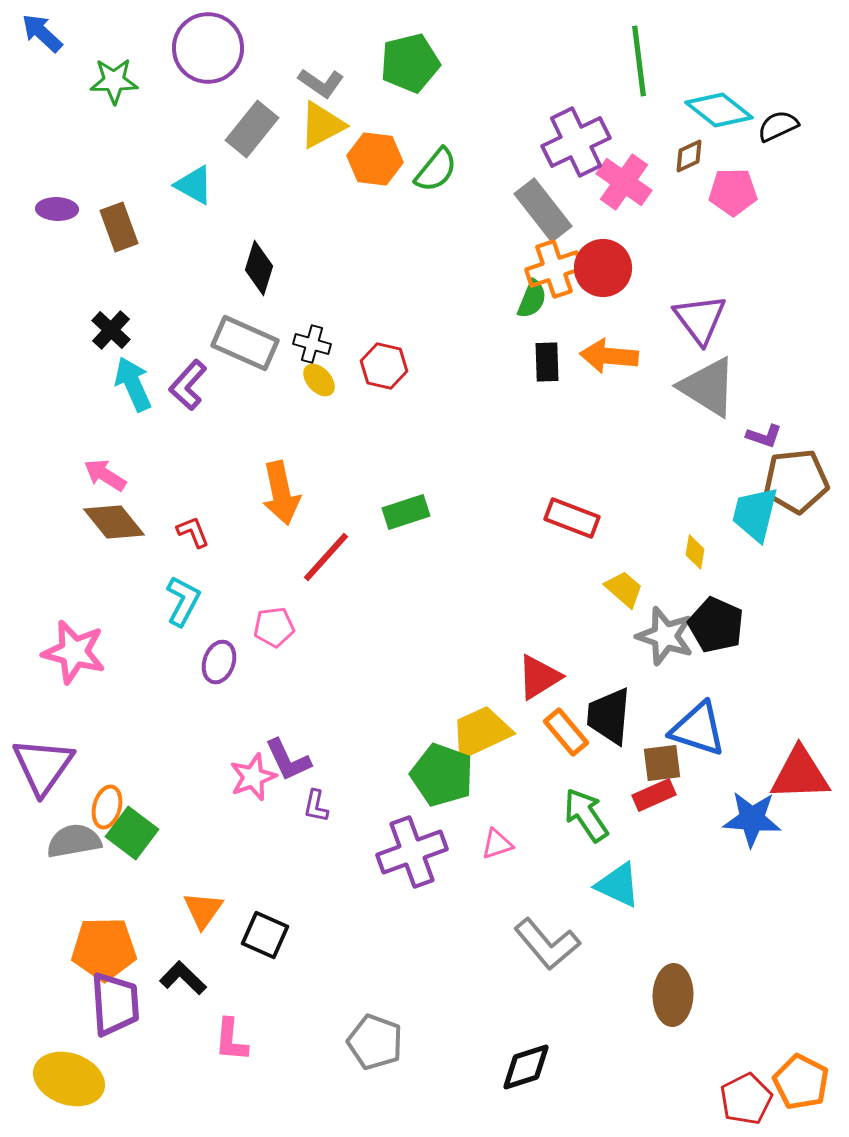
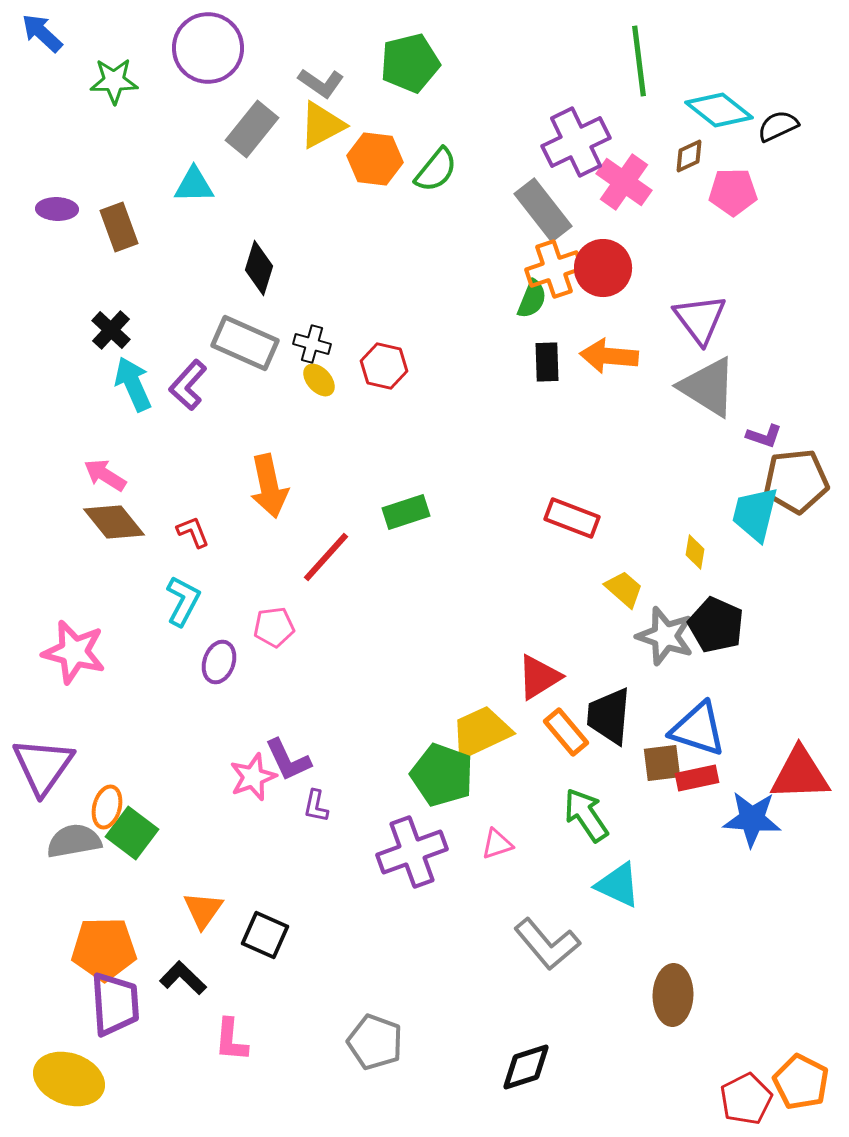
cyan triangle at (194, 185): rotated 30 degrees counterclockwise
orange arrow at (281, 493): moved 12 px left, 7 px up
red rectangle at (654, 795): moved 43 px right, 17 px up; rotated 12 degrees clockwise
